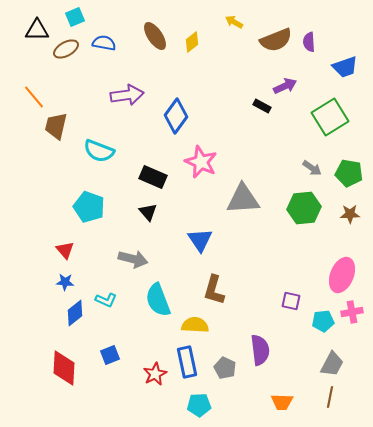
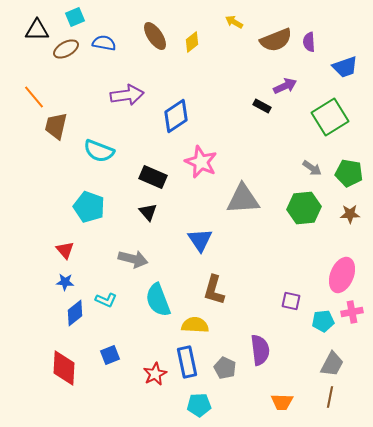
blue diamond at (176, 116): rotated 20 degrees clockwise
